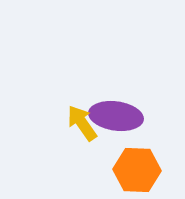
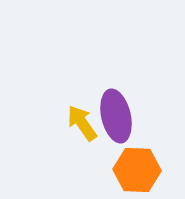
purple ellipse: rotated 69 degrees clockwise
